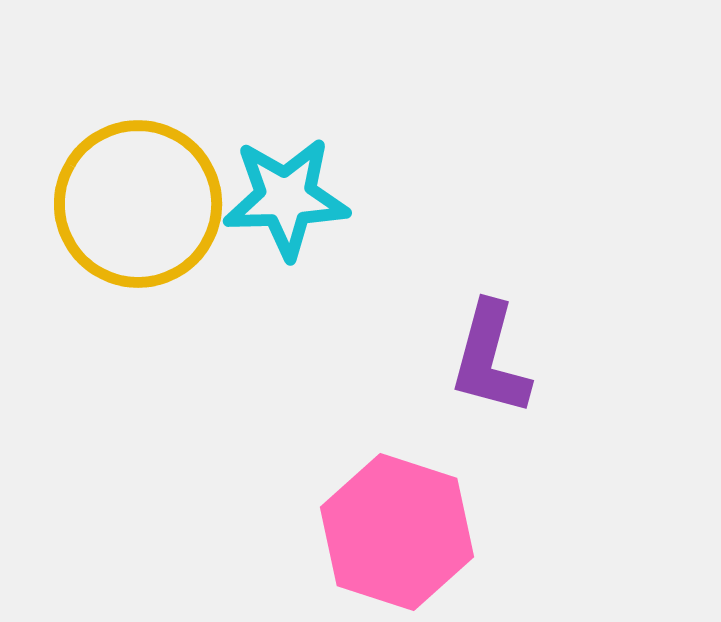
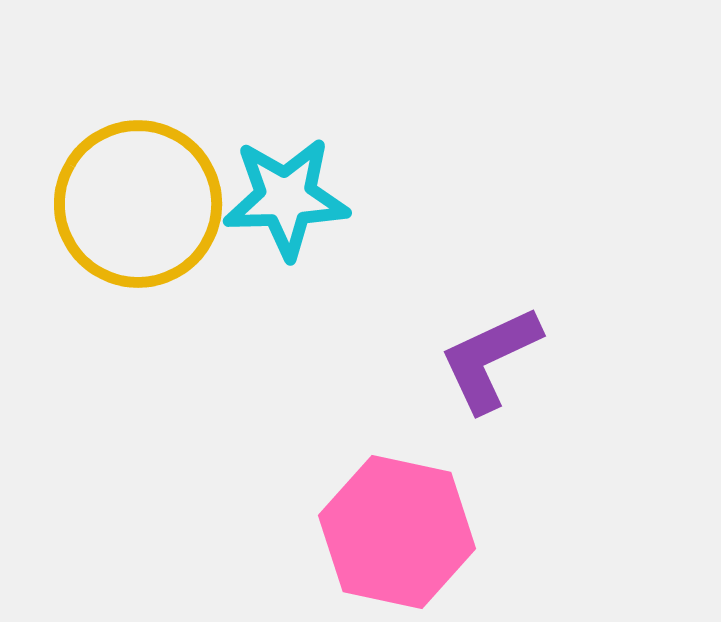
purple L-shape: rotated 50 degrees clockwise
pink hexagon: rotated 6 degrees counterclockwise
